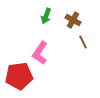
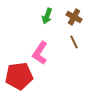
green arrow: moved 1 px right
brown cross: moved 1 px right, 3 px up
brown line: moved 9 px left
